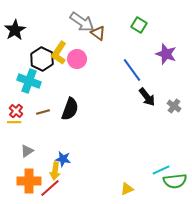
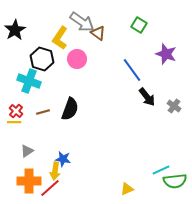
yellow L-shape: moved 1 px right, 15 px up
black hexagon: rotated 10 degrees counterclockwise
